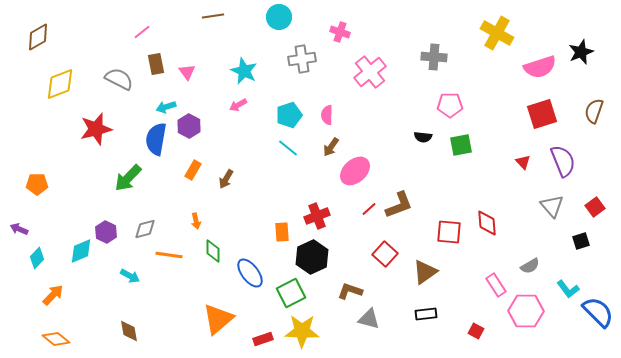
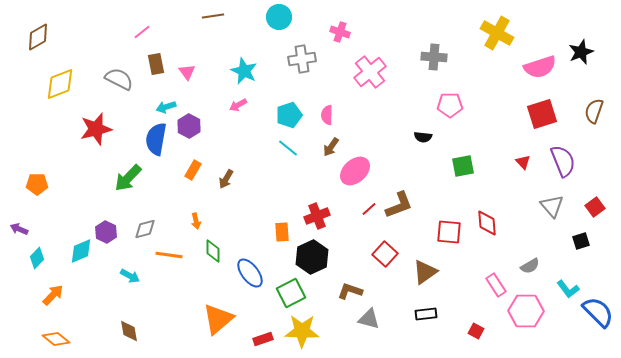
green square at (461, 145): moved 2 px right, 21 px down
